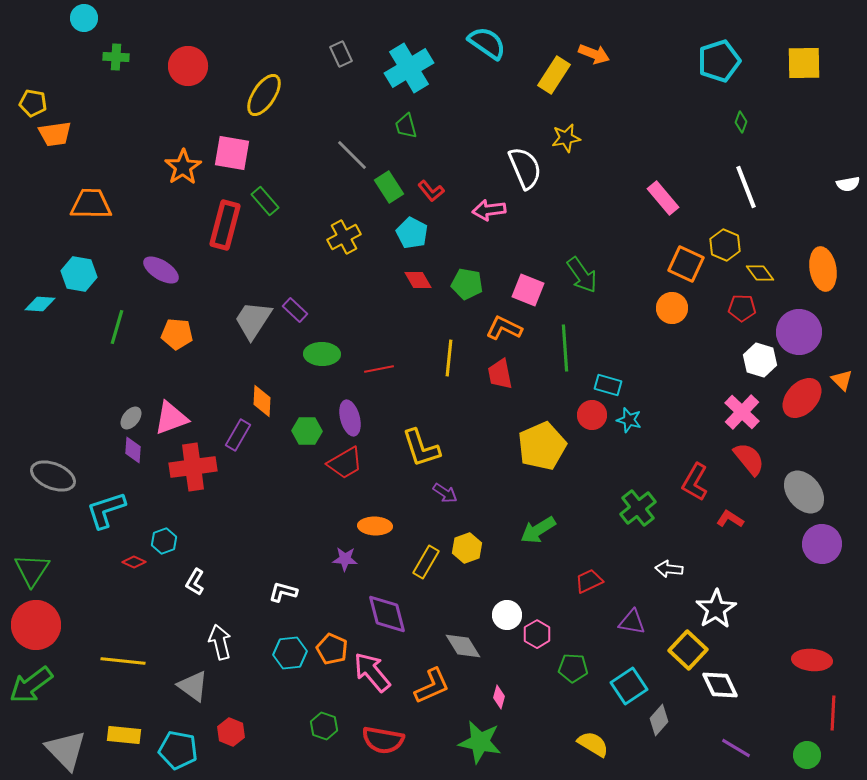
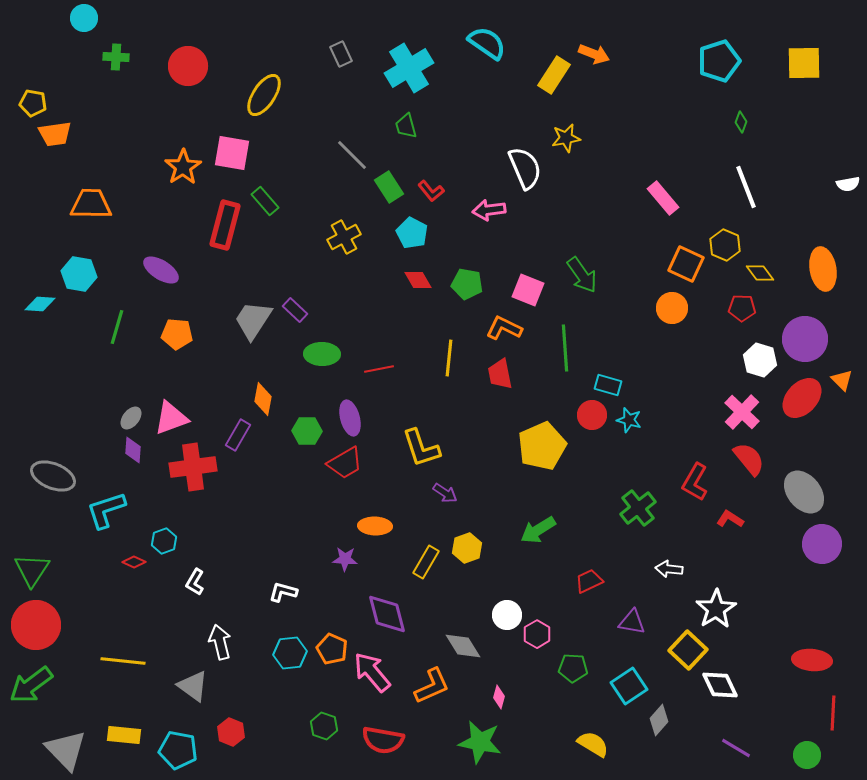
purple circle at (799, 332): moved 6 px right, 7 px down
orange diamond at (262, 401): moved 1 px right, 2 px up; rotated 8 degrees clockwise
